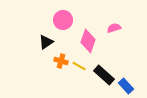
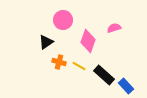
orange cross: moved 2 px left, 1 px down
